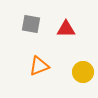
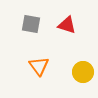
red triangle: moved 1 px right, 4 px up; rotated 18 degrees clockwise
orange triangle: rotated 45 degrees counterclockwise
